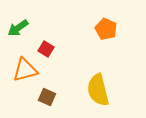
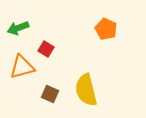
green arrow: rotated 15 degrees clockwise
orange triangle: moved 3 px left, 3 px up
yellow semicircle: moved 12 px left
brown square: moved 3 px right, 3 px up
